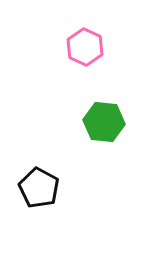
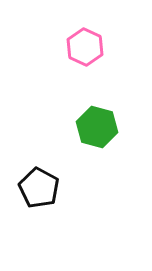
green hexagon: moved 7 px left, 5 px down; rotated 9 degrees clockwise
